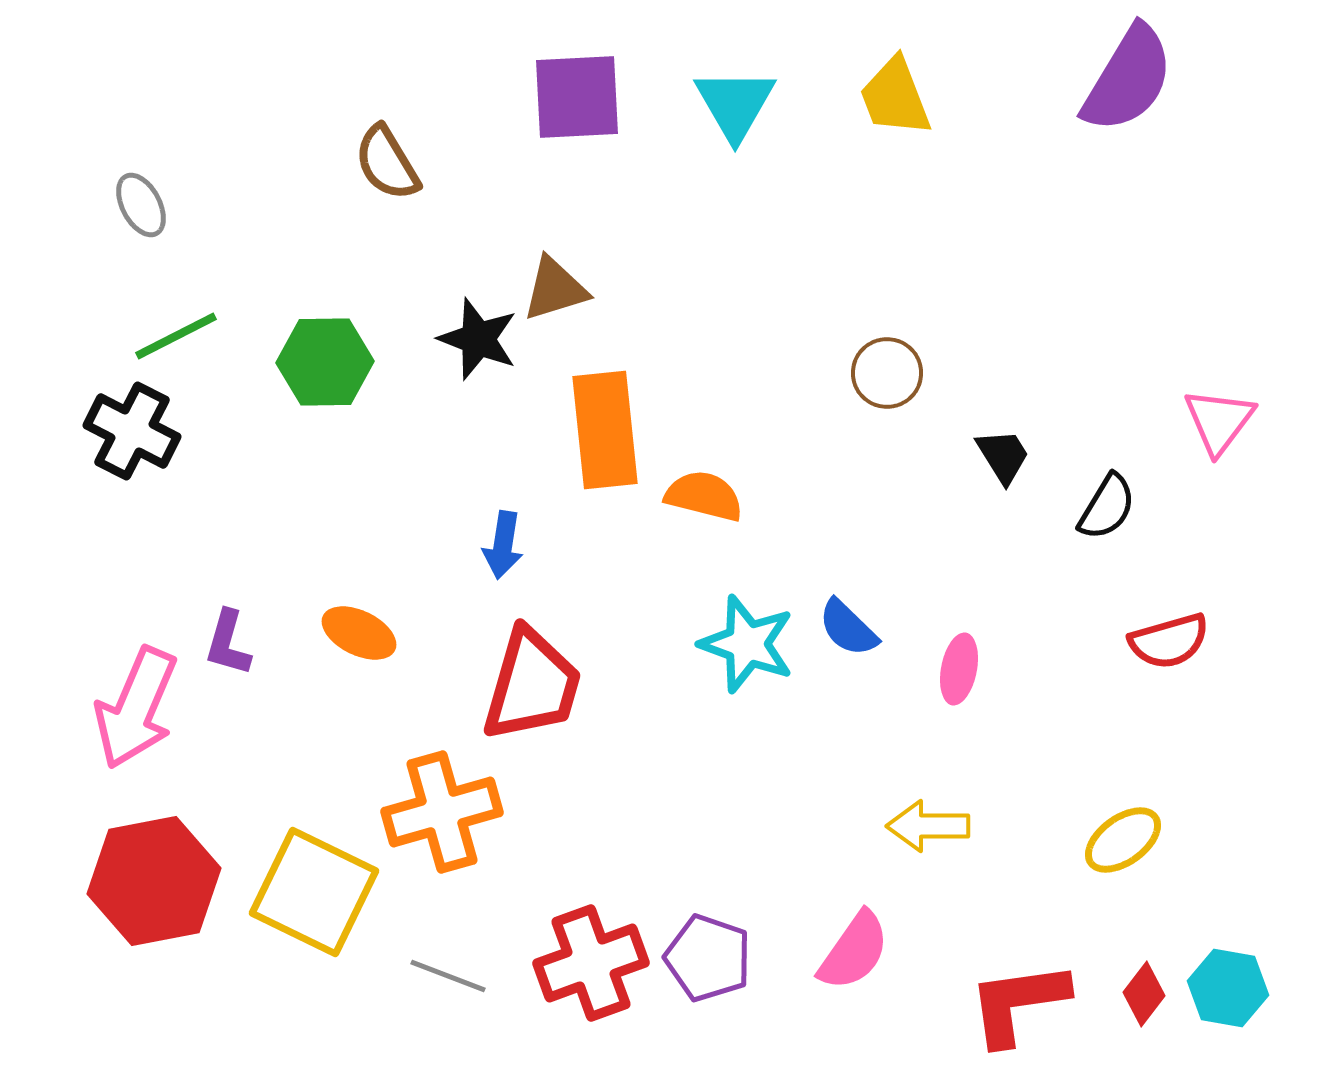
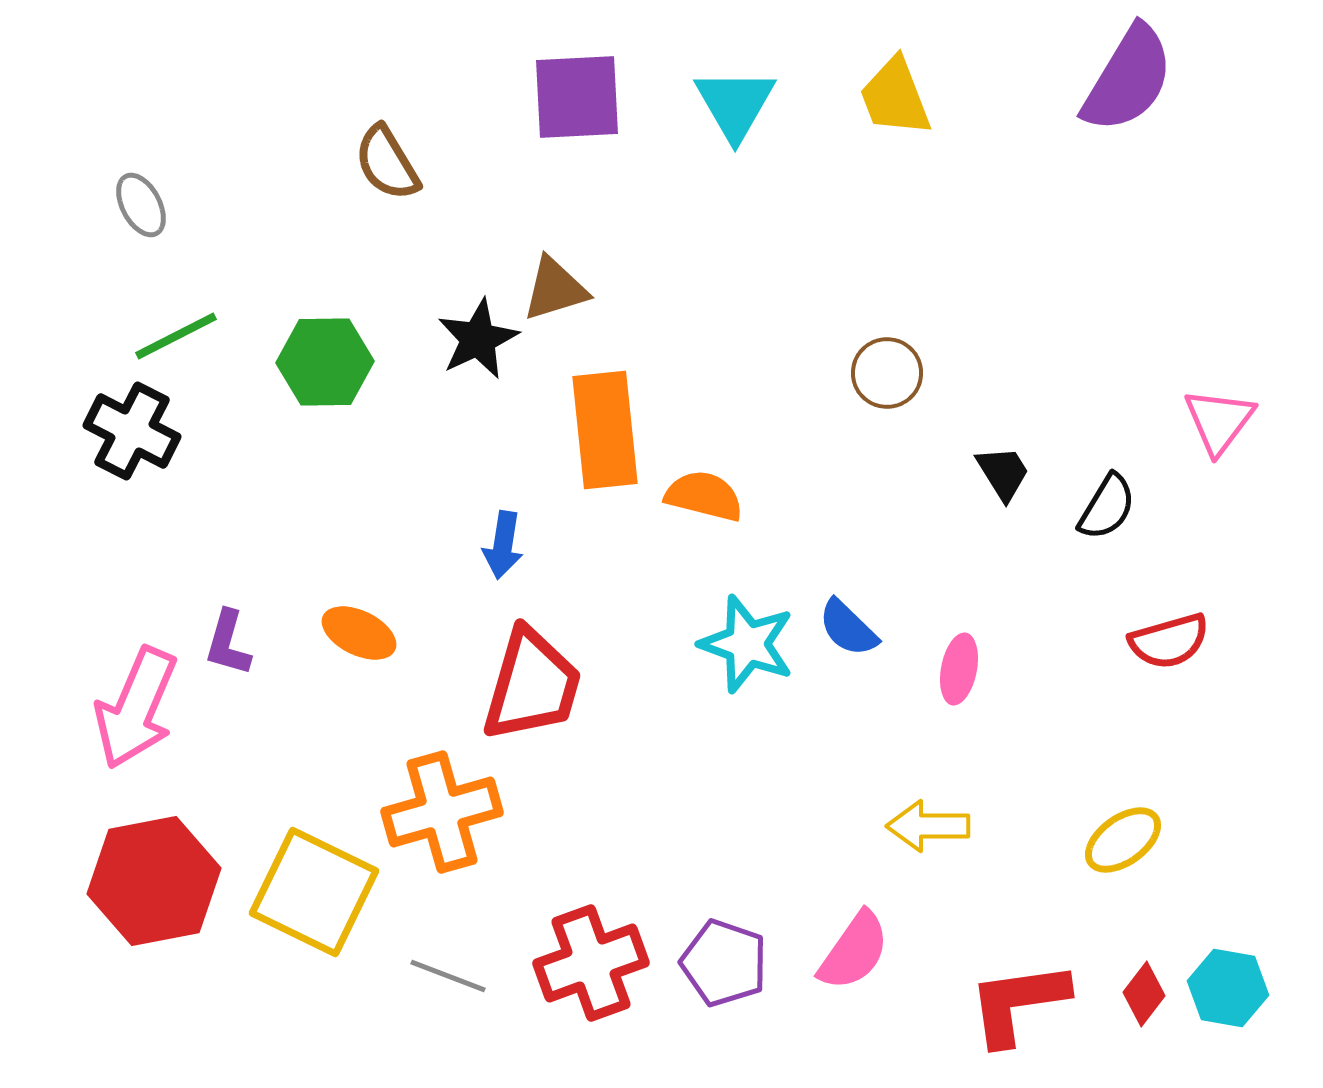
black star: rotated 26 degrees clockwise
black trapezoid: moved 17 px down
purple pentagon: moved 16 px right, 5 px down
